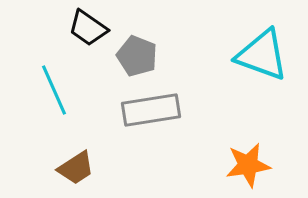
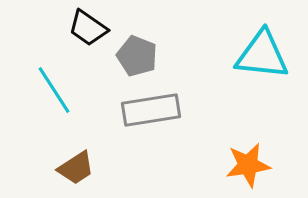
cyan triangle: rotated 14 degrees counterclockwise
cyan line: rotated 9 degrees counterclockwise
